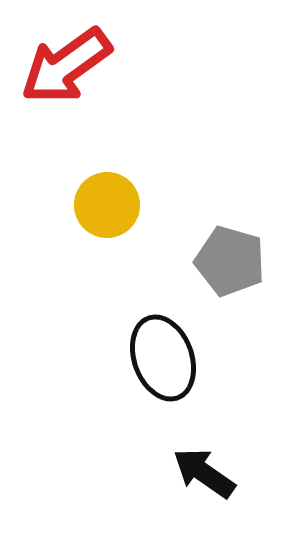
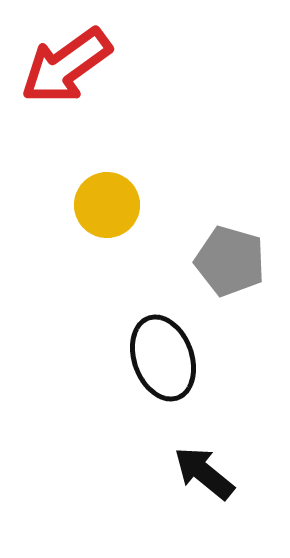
black arrow: rotated 4 degrees clockwise
